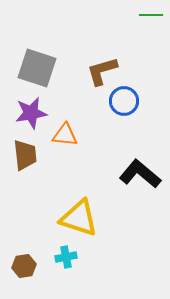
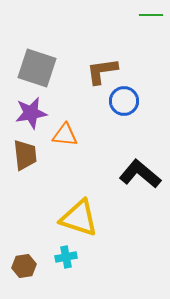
brown L-shape: rotated 8 degrees clockwise
